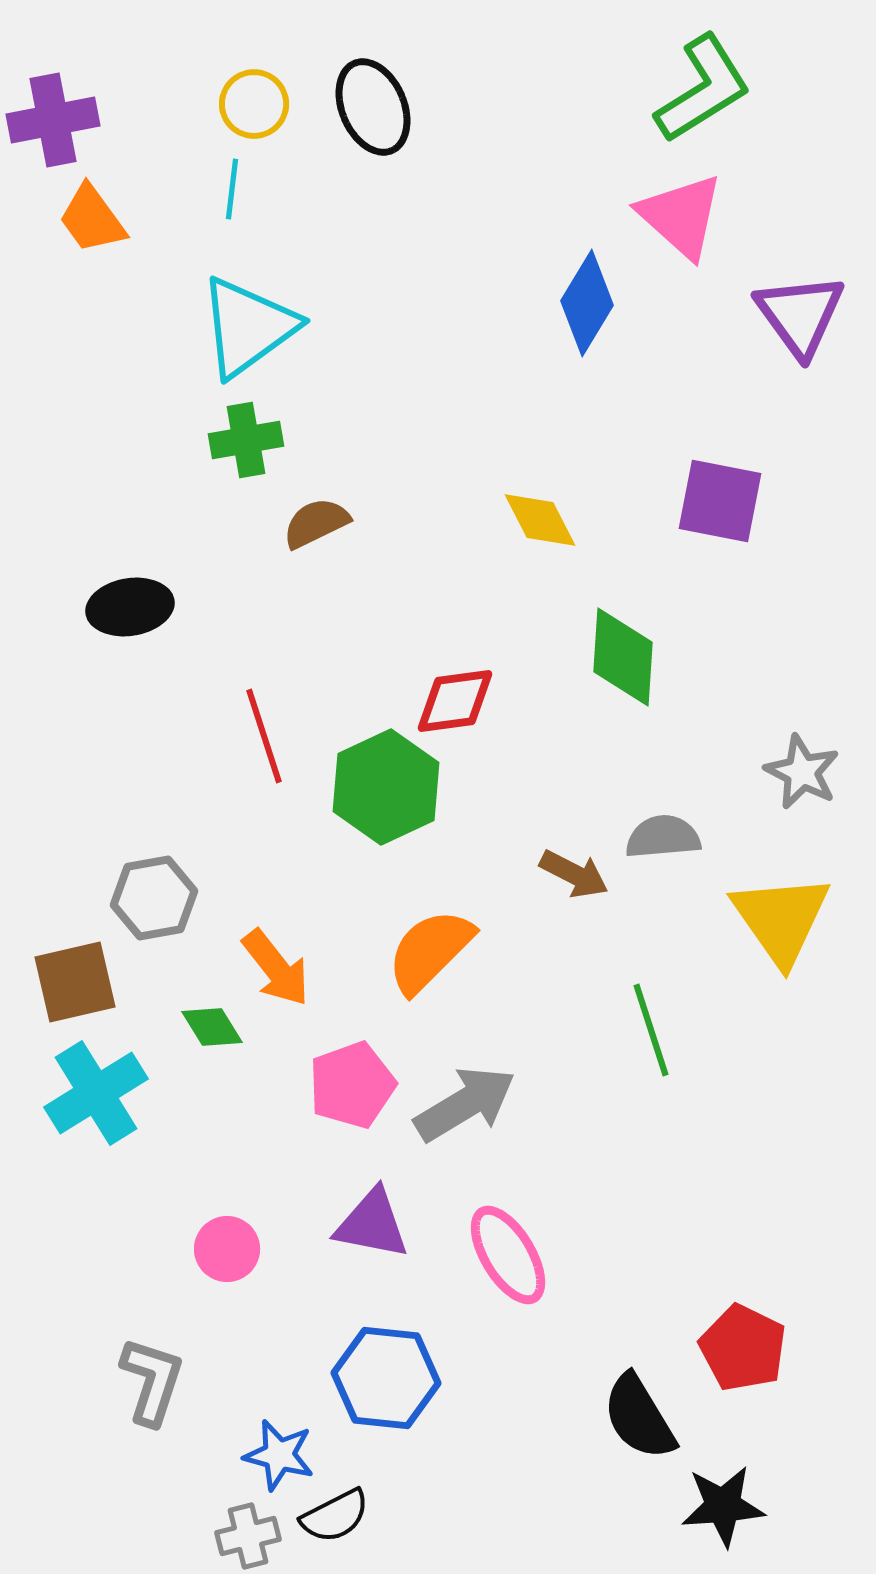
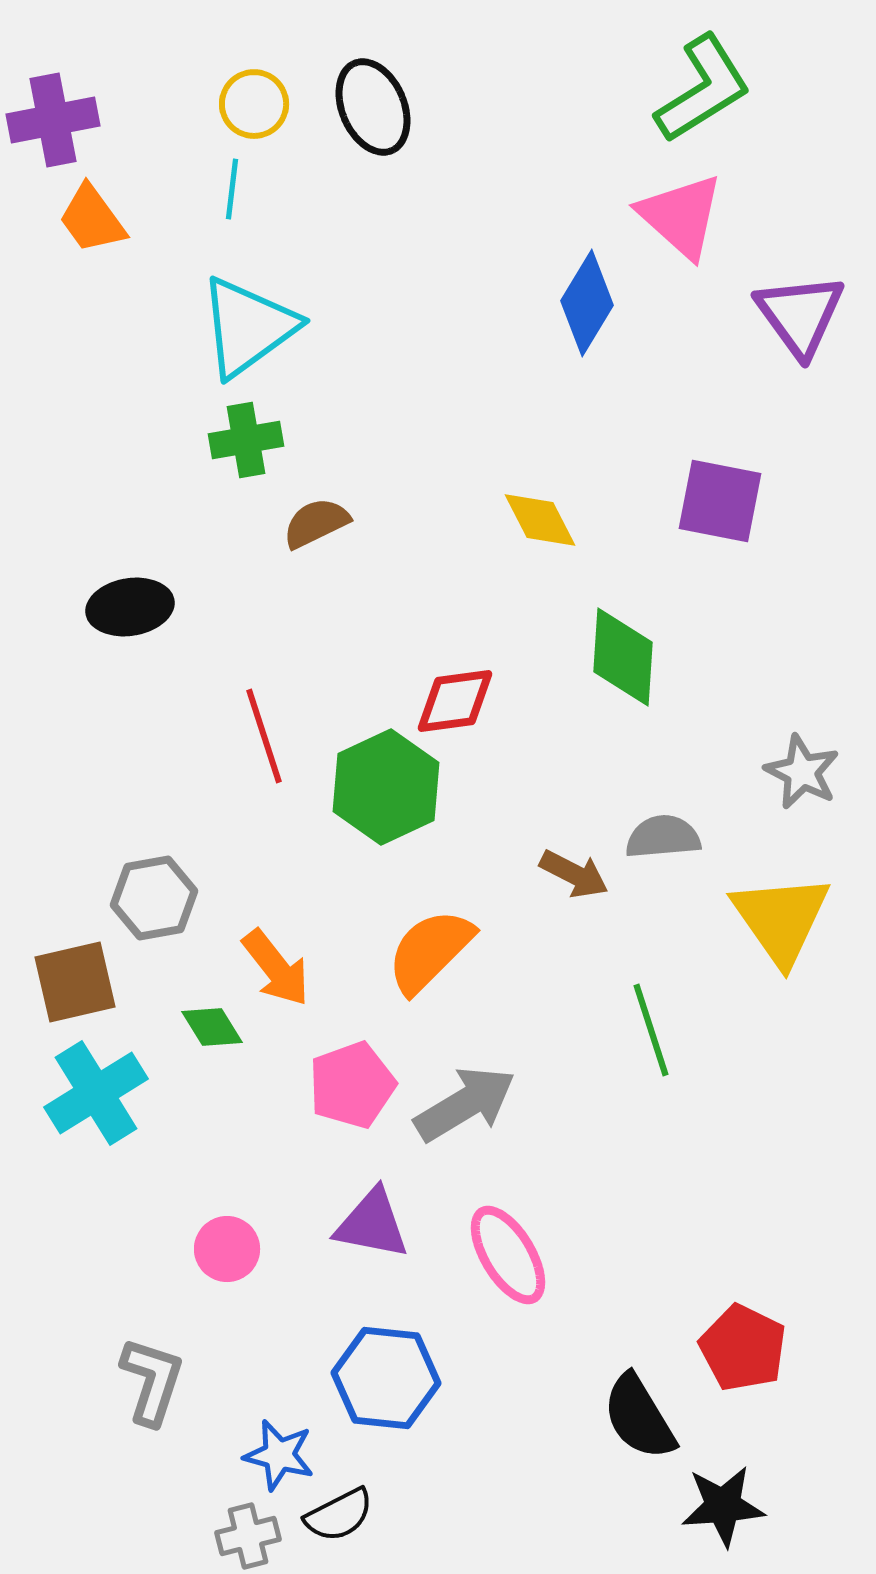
black semicircle at (335, 1516): moved 4 px right, 1 px up
